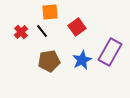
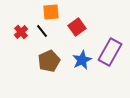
orange square: moved 1 px right
brown pentagon: rotated 15 degrees counterclockwise
